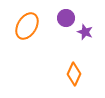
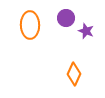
orange ellipse: moved 3 px right, 1 px up; rotated 32 degrees counterclockwise
purple star: moved 1 px right, 1 px up
